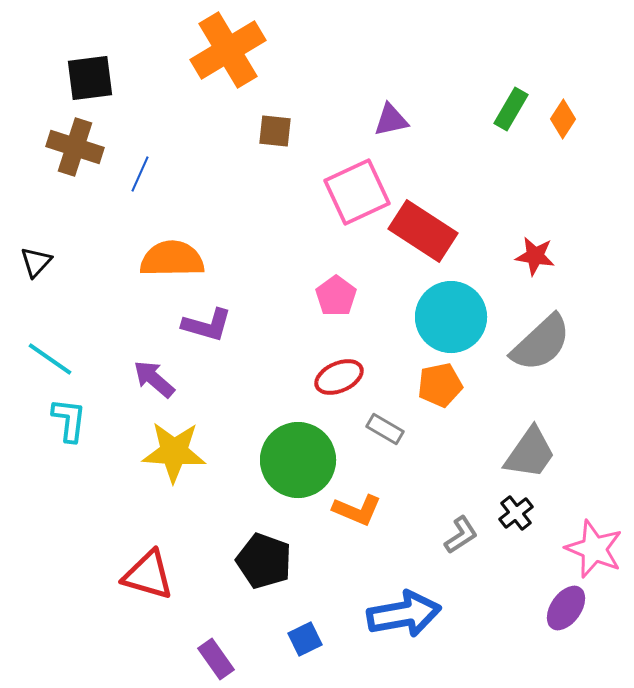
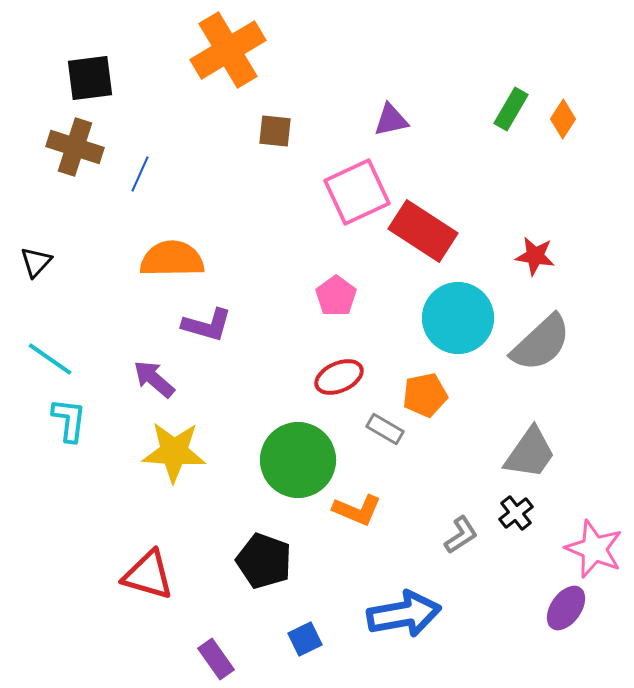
cyan circle: moved 7 px right, 1 px down
orange pentagon: moved 15 px left, 10 px down
